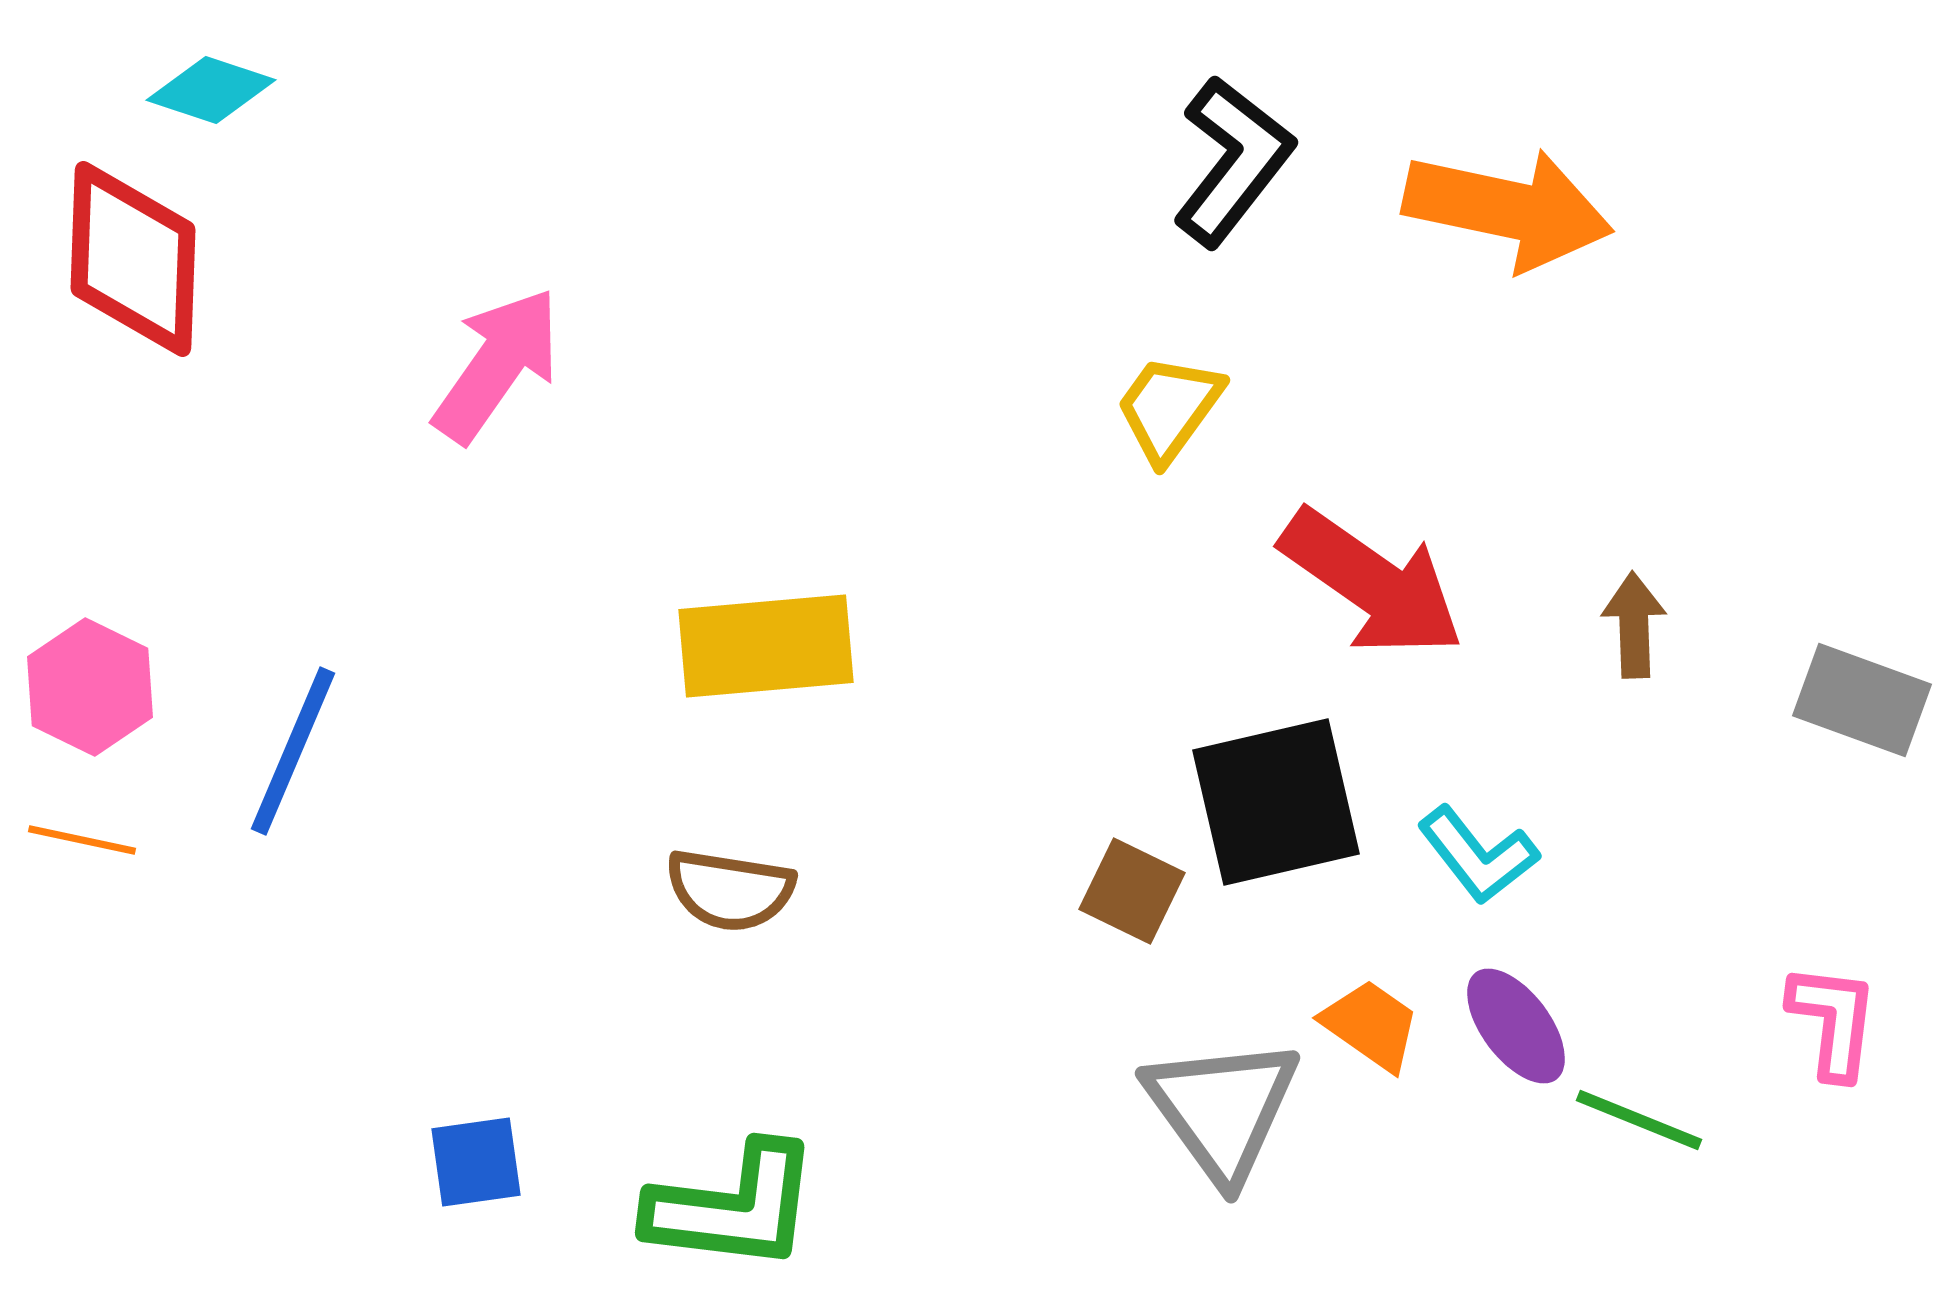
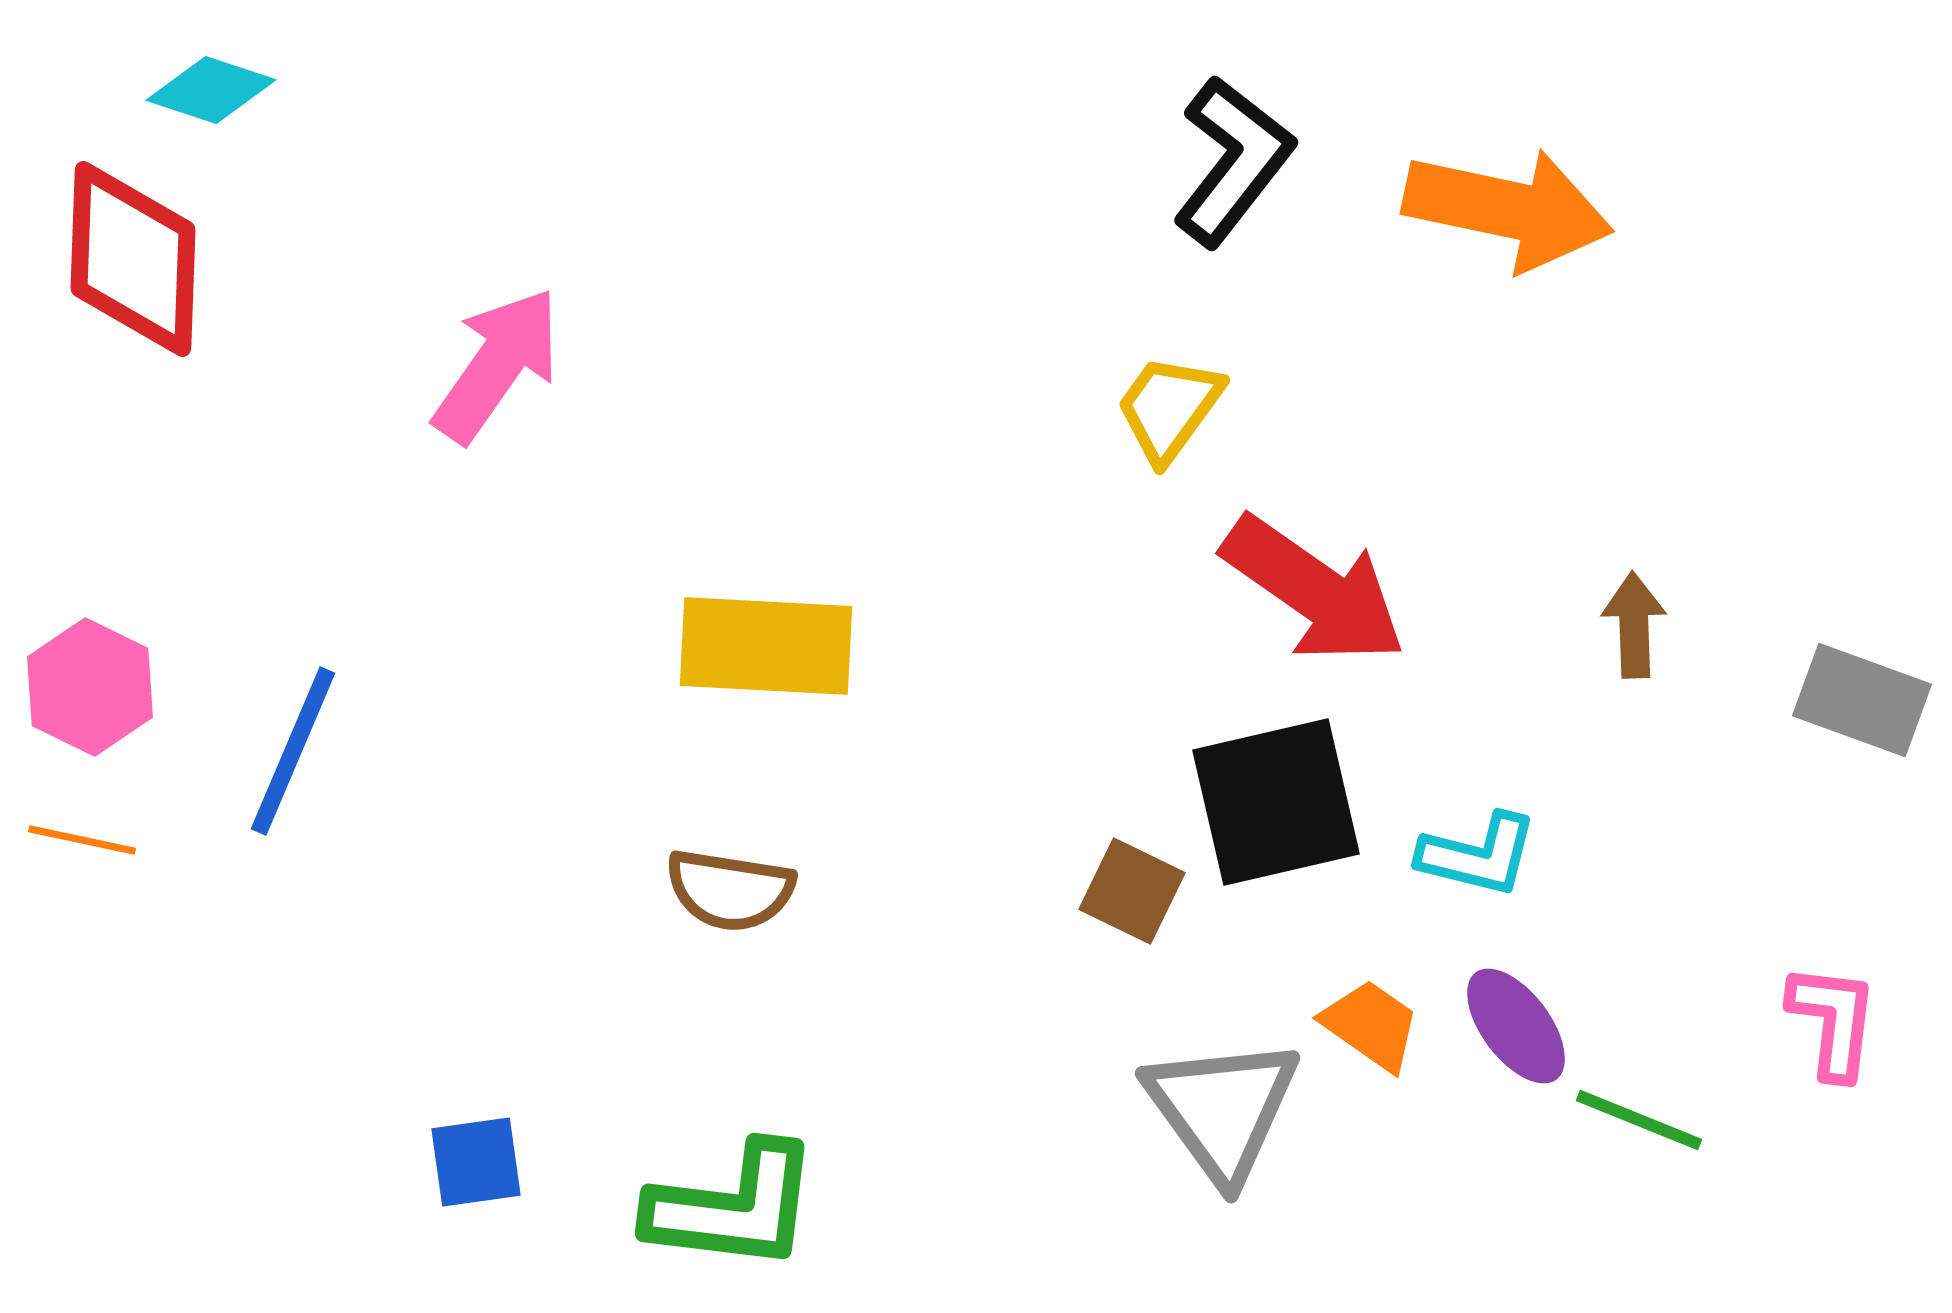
red arrow: moved 58 px left, 7 px down
yellow rectangle: rotated 8 degrees clockwise
cyan L-shape: rotated 38 degrees counterclockwise
